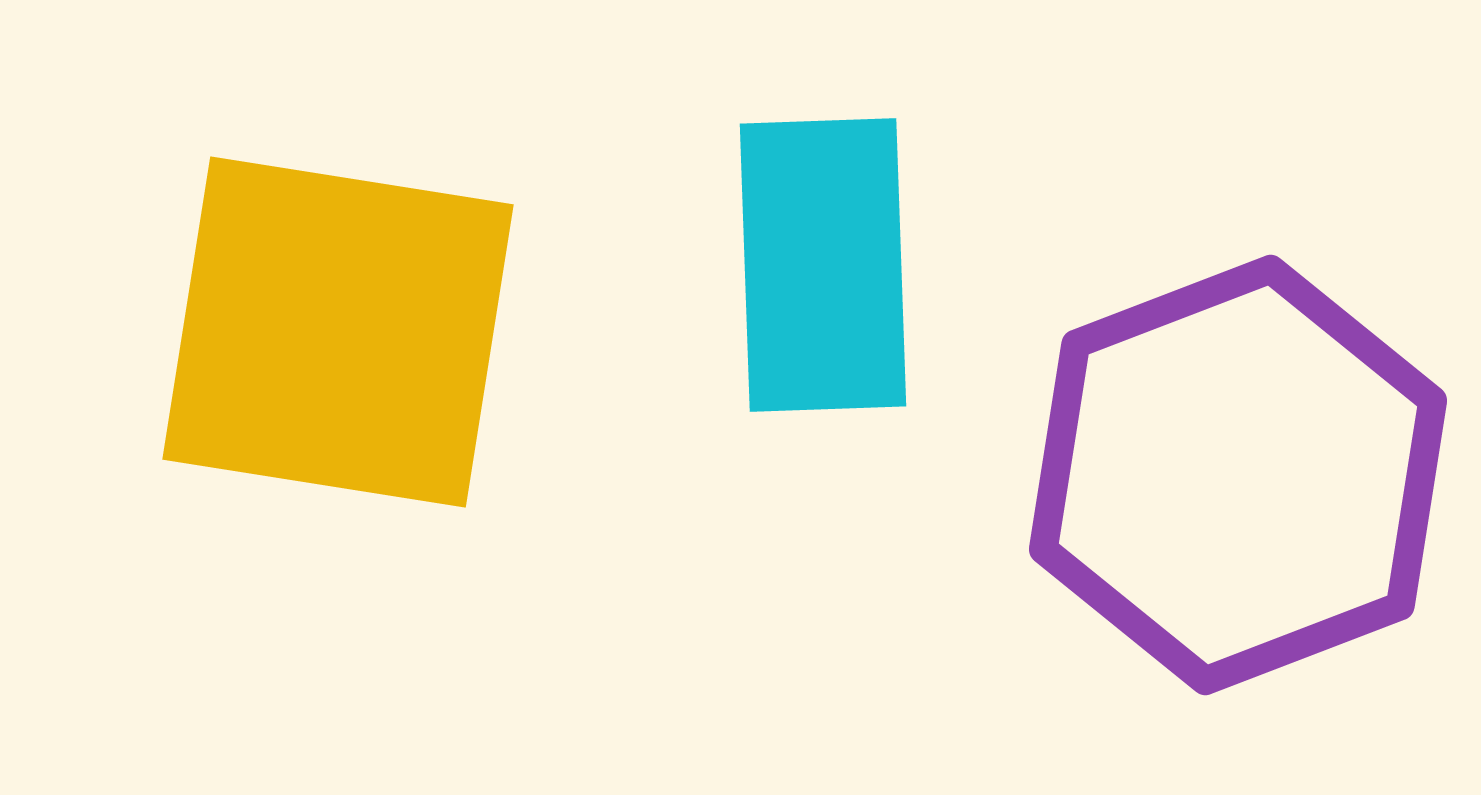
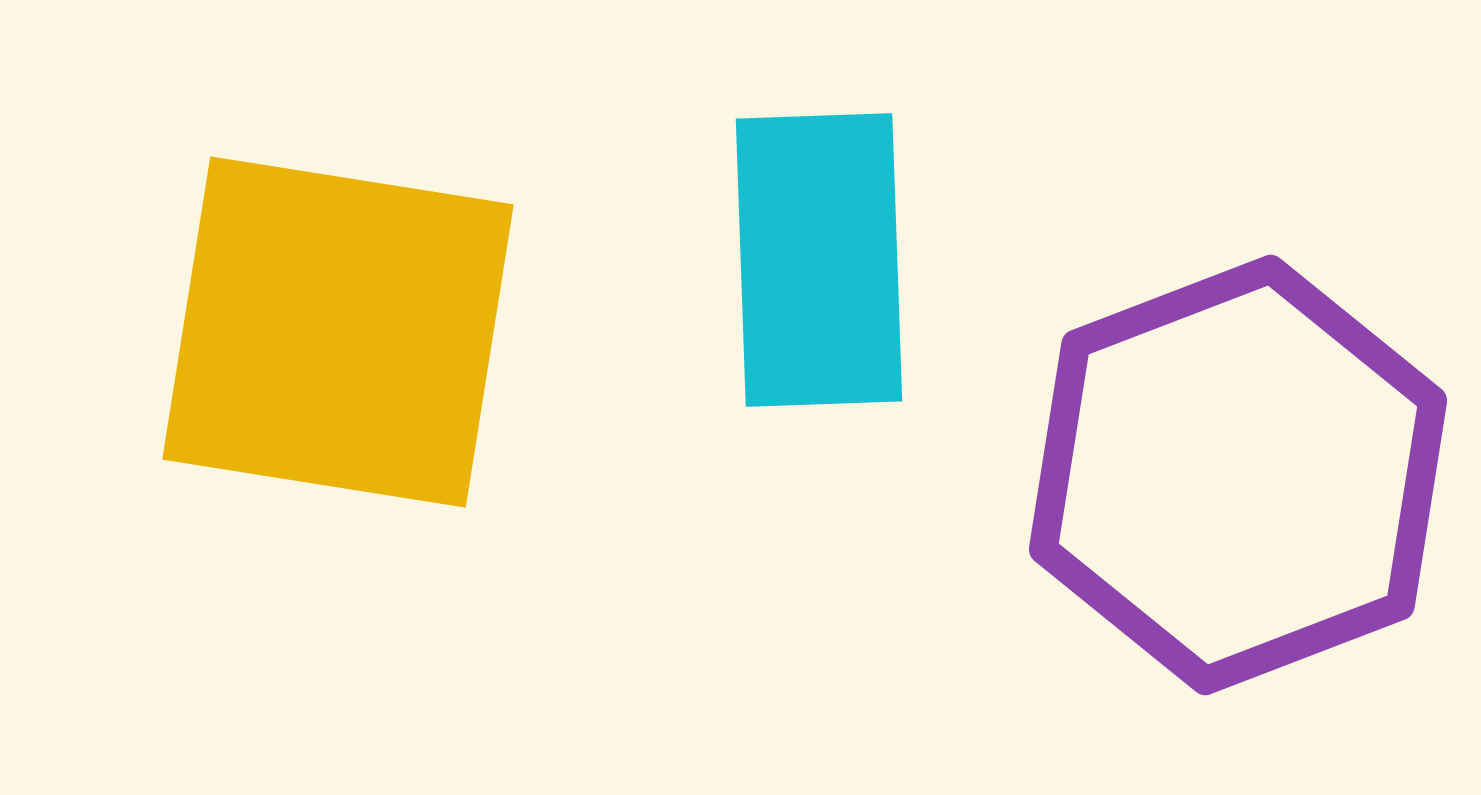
cyan rectangle: moved 4 px left, 5 px up
